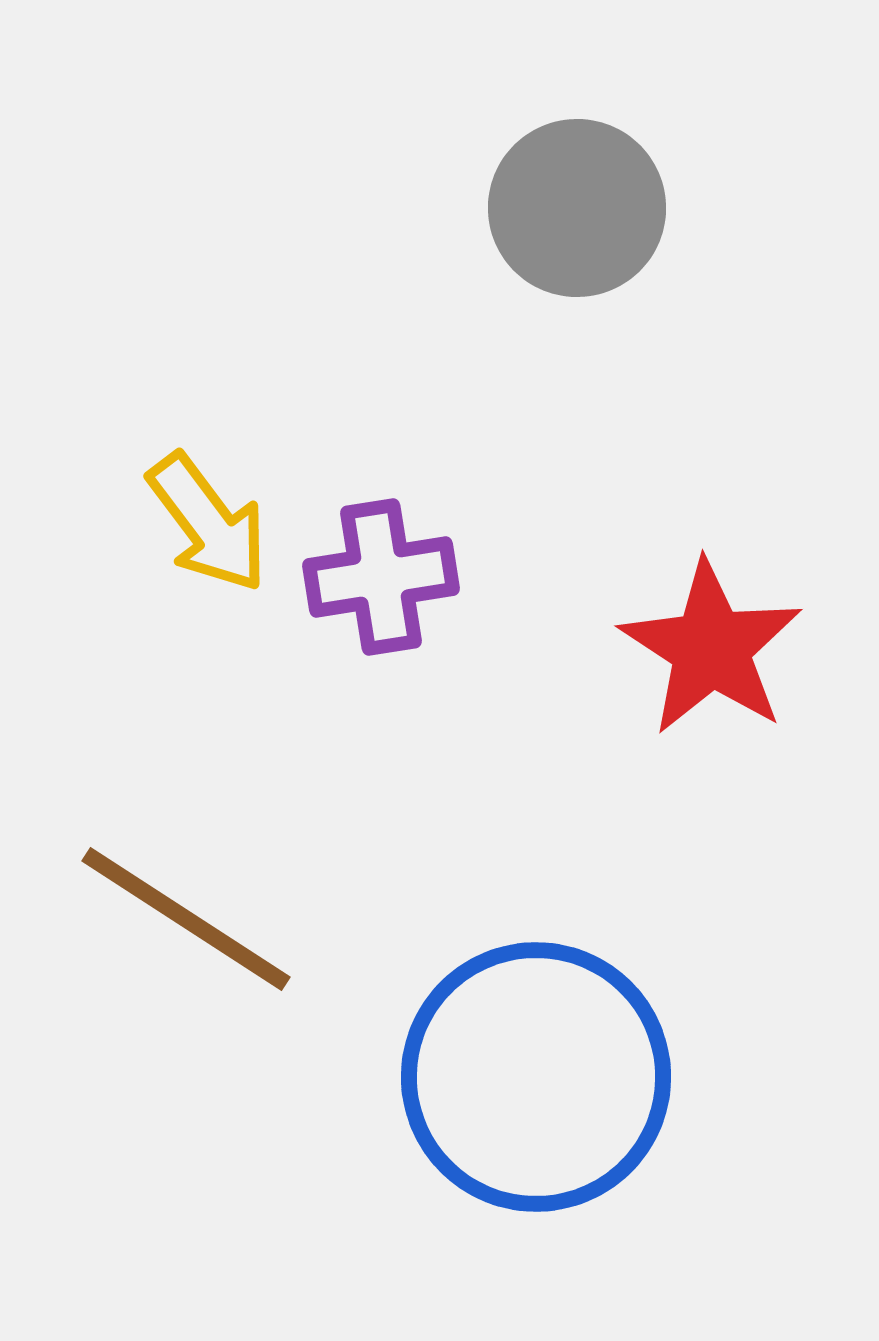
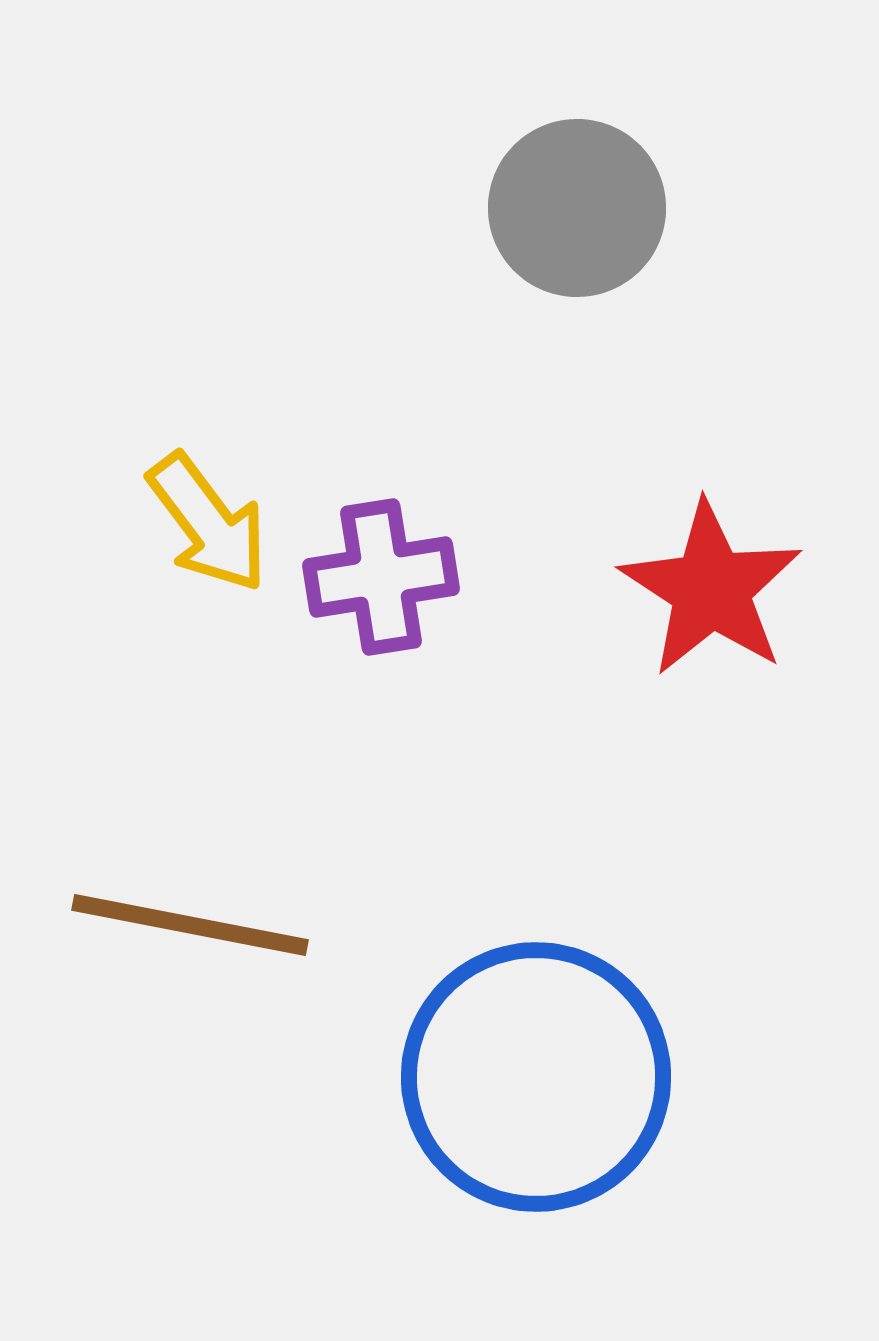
red star: moved 59 px up
brown line: moved 4 px right, 6 px down; rotated 22 degrees counterclockwise
